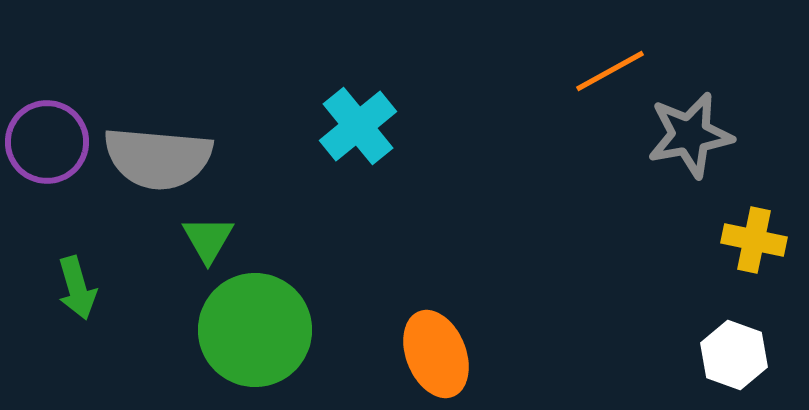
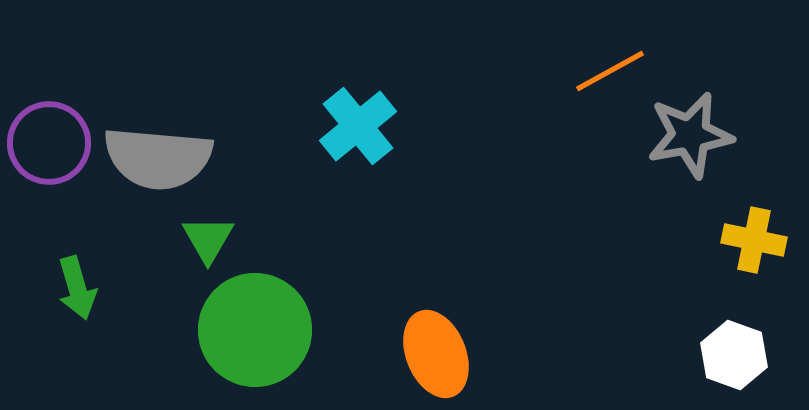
purple circle: moved 2 px right, 1 px down
